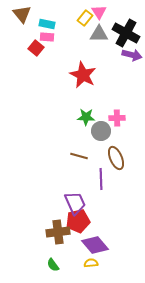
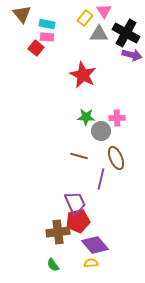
pink triangle: moved 5 px right, 1 px up
purple line: rotated 15 degrees clockwise
